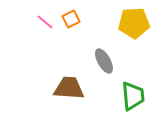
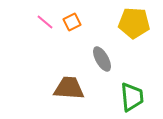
orange square: moved 1 px right, 3 px down
yellow pentagon: rotated 8 degrees clockwise
gray ellipse: moved 2 px left, 2 px up
green trapezoid: moved 1 px left, 1 px down
